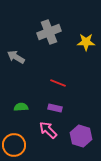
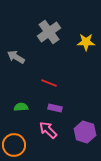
gray cross: rotated 15 degrees counterclockwise
red line: moved 9 px left
purple hexagon: moved 4 px right, 4 px up
